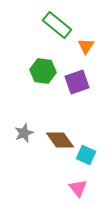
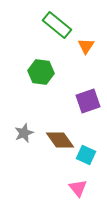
green hexagon: moved 2 px left, 1 px down
purple square: moved 11 px right, 19 px down
